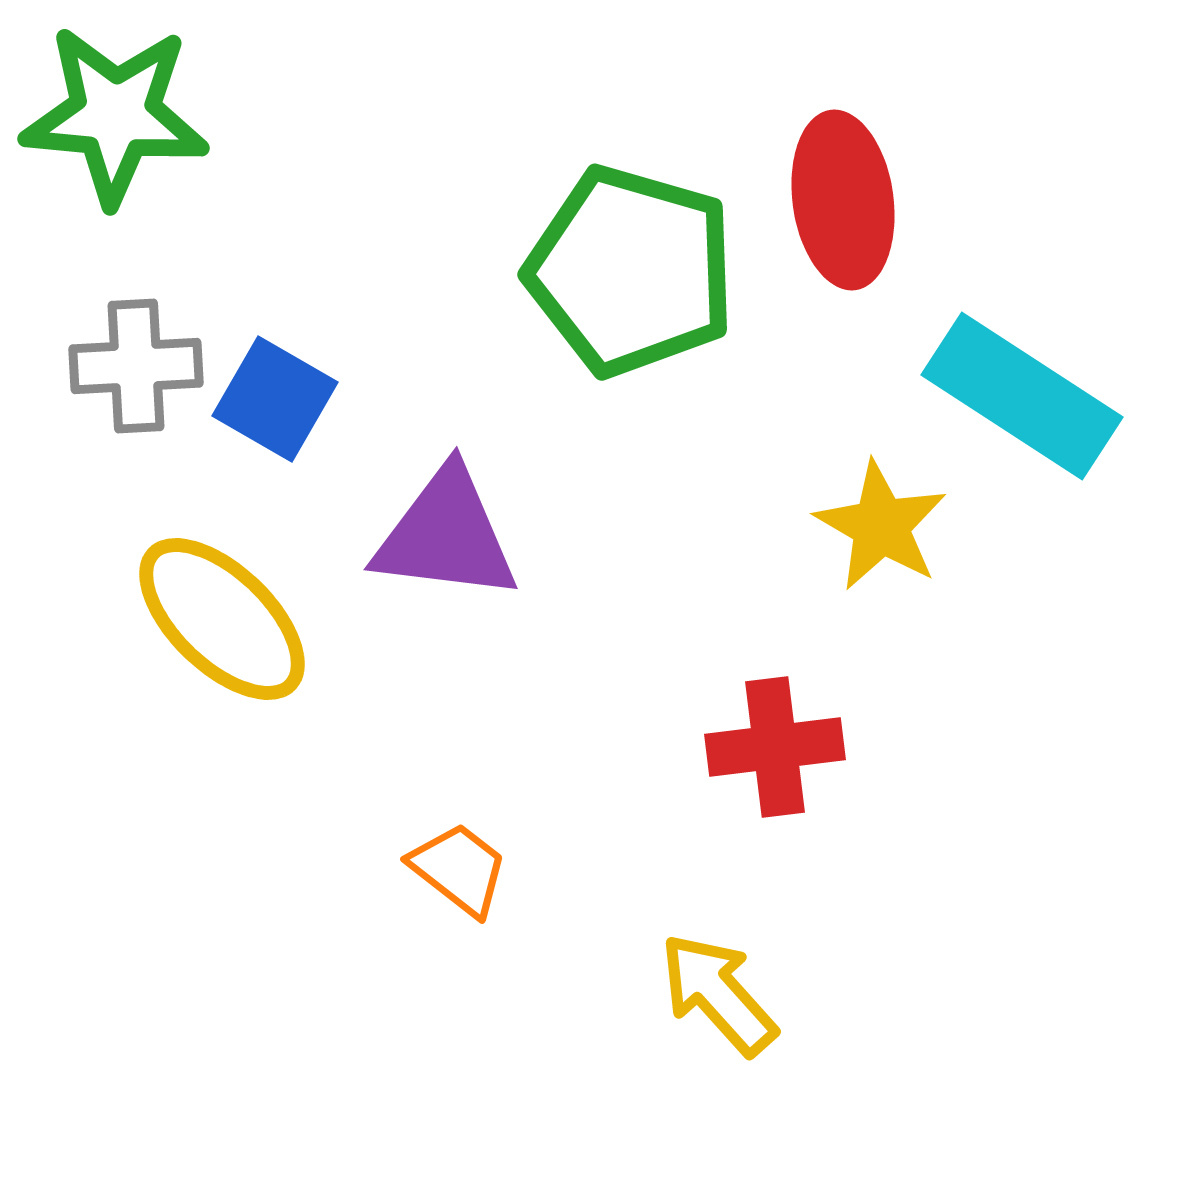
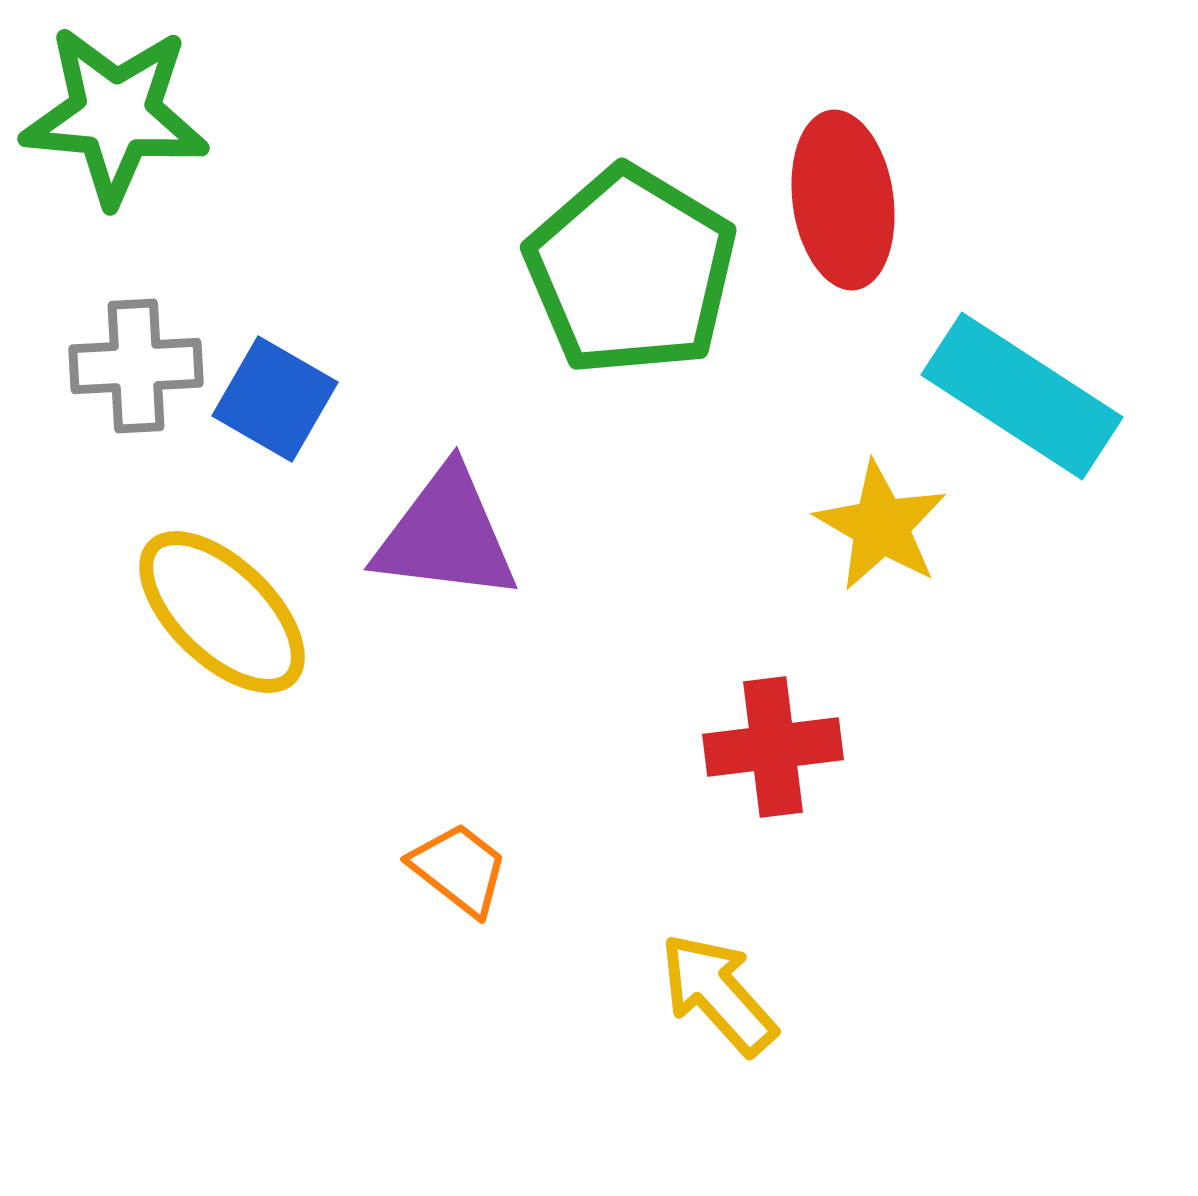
green pentagon: rotated 15 degrees clockwise
yellow ellipse: moved 7 px up
red cross: moved 2 px left
